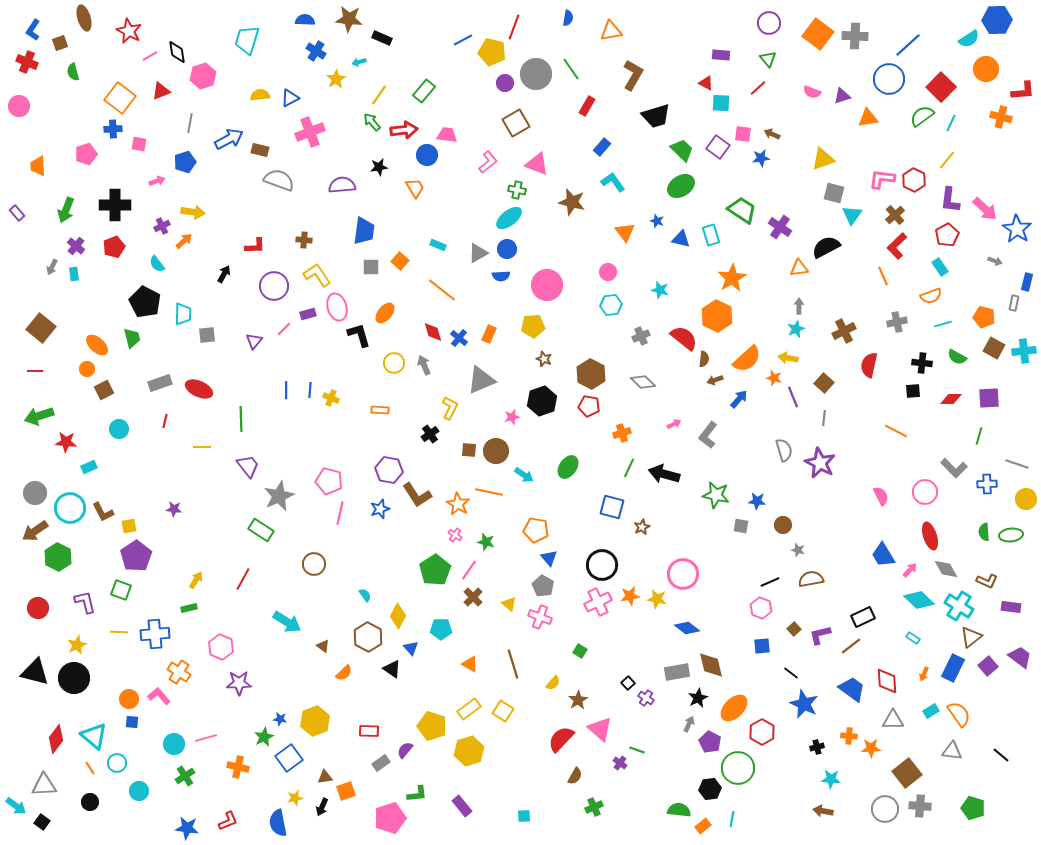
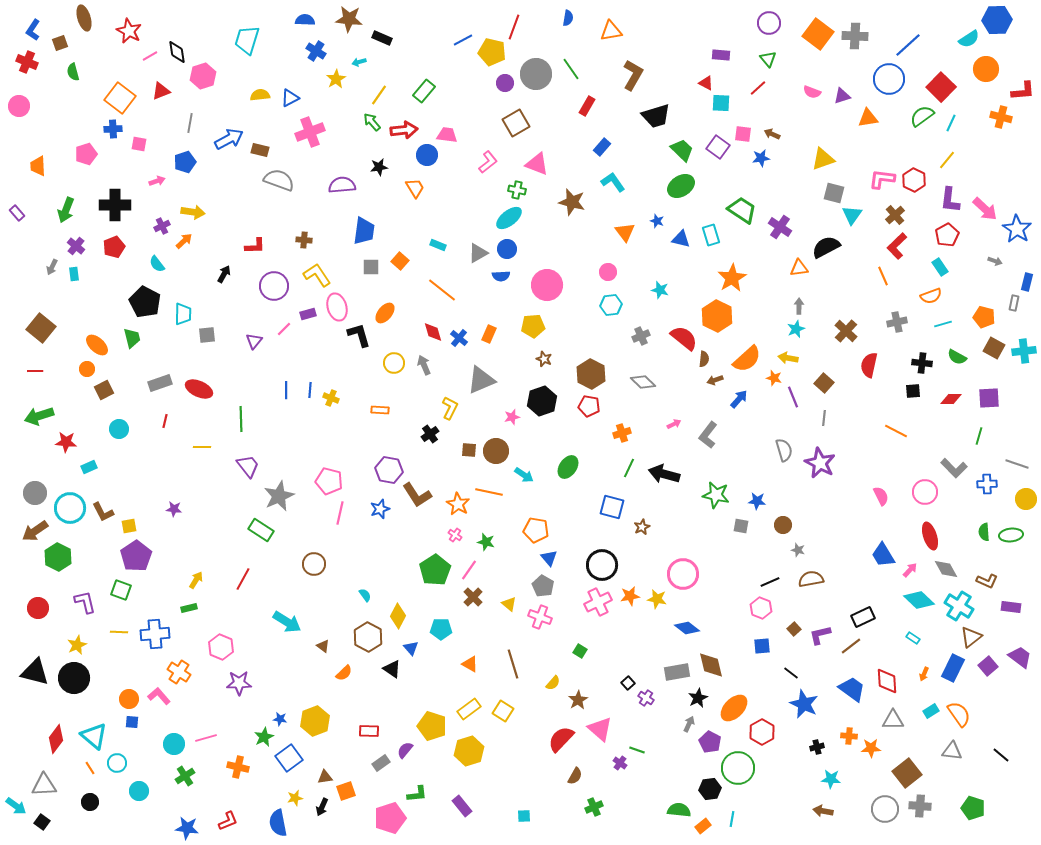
brown cross at (844, 331): moved 2 px right; rotated 20 degrees counterclockwise
